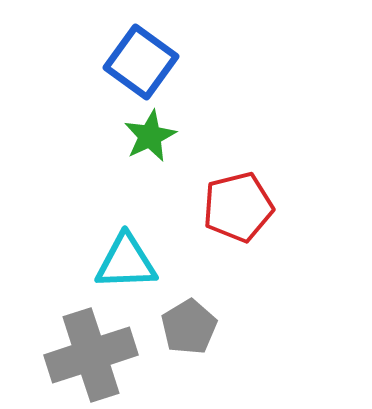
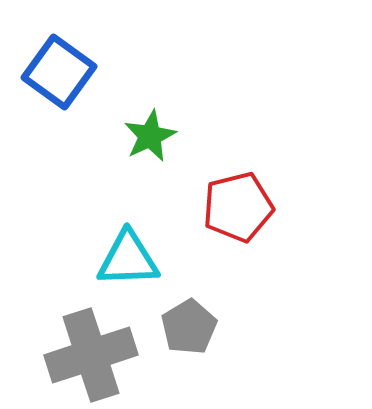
blue square: moved 82 px left, 10 px down
cyan triangle: moved 2 px right, 3 px up
